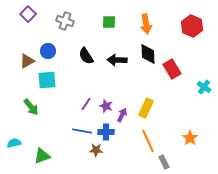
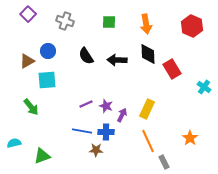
purple line: rotated 32 degrees clockwise
yellow rectangle: moved 1 px right, 1 px down
